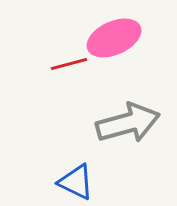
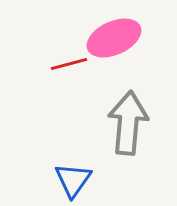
gray arrow: rotated 70 degrees counterclockwise
blue triangle: moved 3 px left, 2 px up; rotated 39 degrees clockwise
